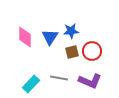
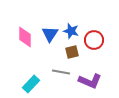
blue star: rotated 21 degrees clockwise
blue triangle: moved 3 px up
red circle: moved 2 px right, 11 px up
gray line: moved 2 px right, 6 px up
